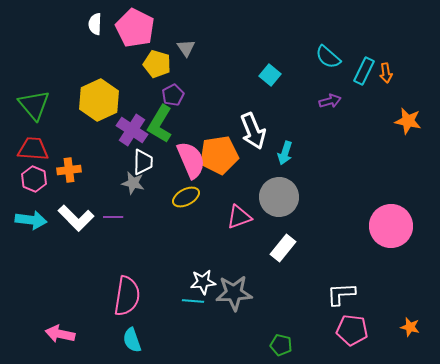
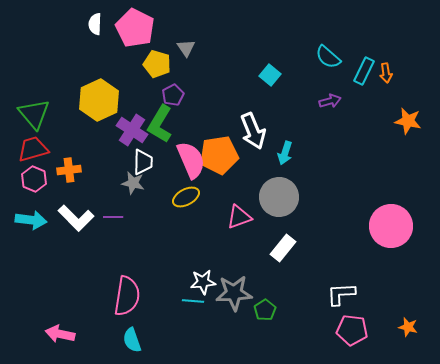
green triangle at (34, 105): moved 9 px down
red trapezoid at (33, 149): rotated 20 degrees counterclockwise
orange star at (410, 327): moved 2 px left
green pentagon at (281, 345): moved 16 px left, 35 px up; rotated 25 degrees clockwise
